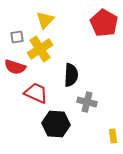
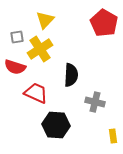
gray cross: moved 8 px right
black hexagon: moved 1 px down
